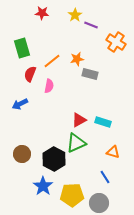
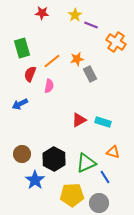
gray rectangle: rotated 49 degrees clockwise
green triangle: moved 10 px right, 20 px down
blue star: moved 8 px left, 6 px up
